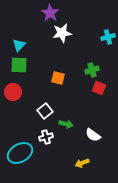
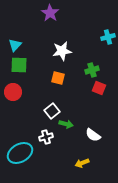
white star: moved 18 px down
cyan triangle: moved 4 px left
white square: moved 7 px right
